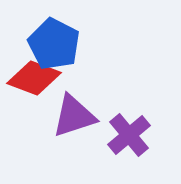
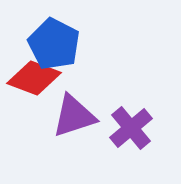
purple cross: moved 2 px right, 7 px up
